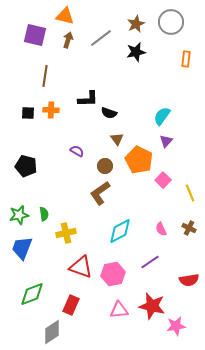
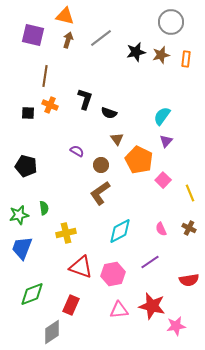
brown star: moved 25 px right, 31 px down; rotated 12 degrees clockwise
purple square: moved 2 px left
black L-shape: moved 3 px left; rotated 70 degrees counterclockwise
orange cross: moved 1 px left, 5 px up; rotated 21 degrees clockwise
brown circle: moved 4 px left, 1 px up
green semicircle: moved 6 px up
